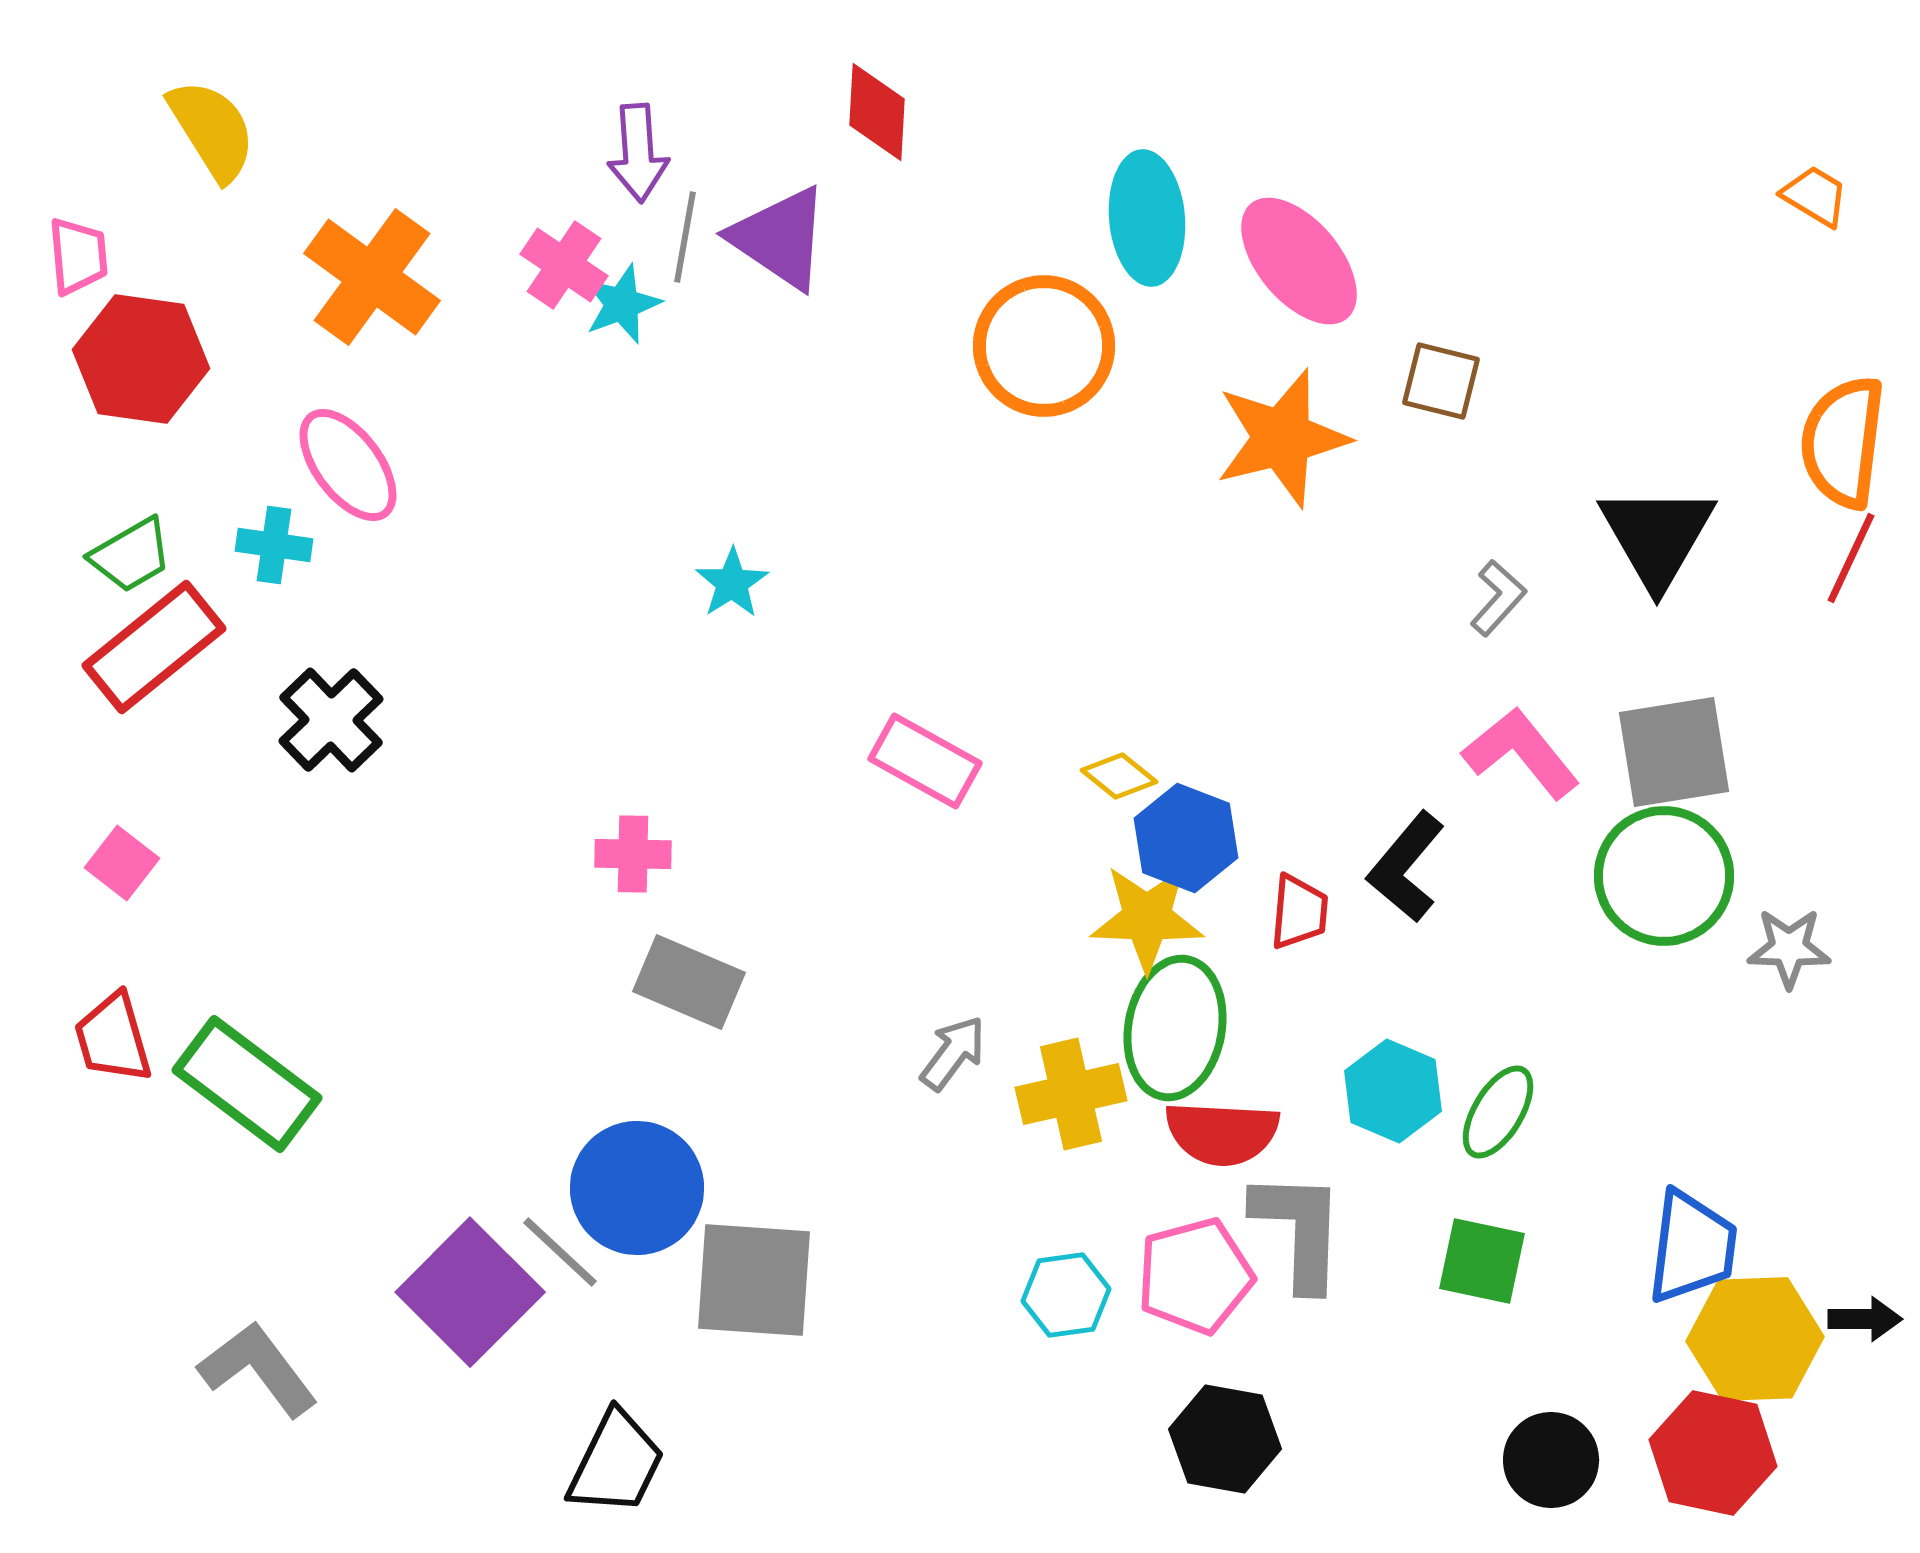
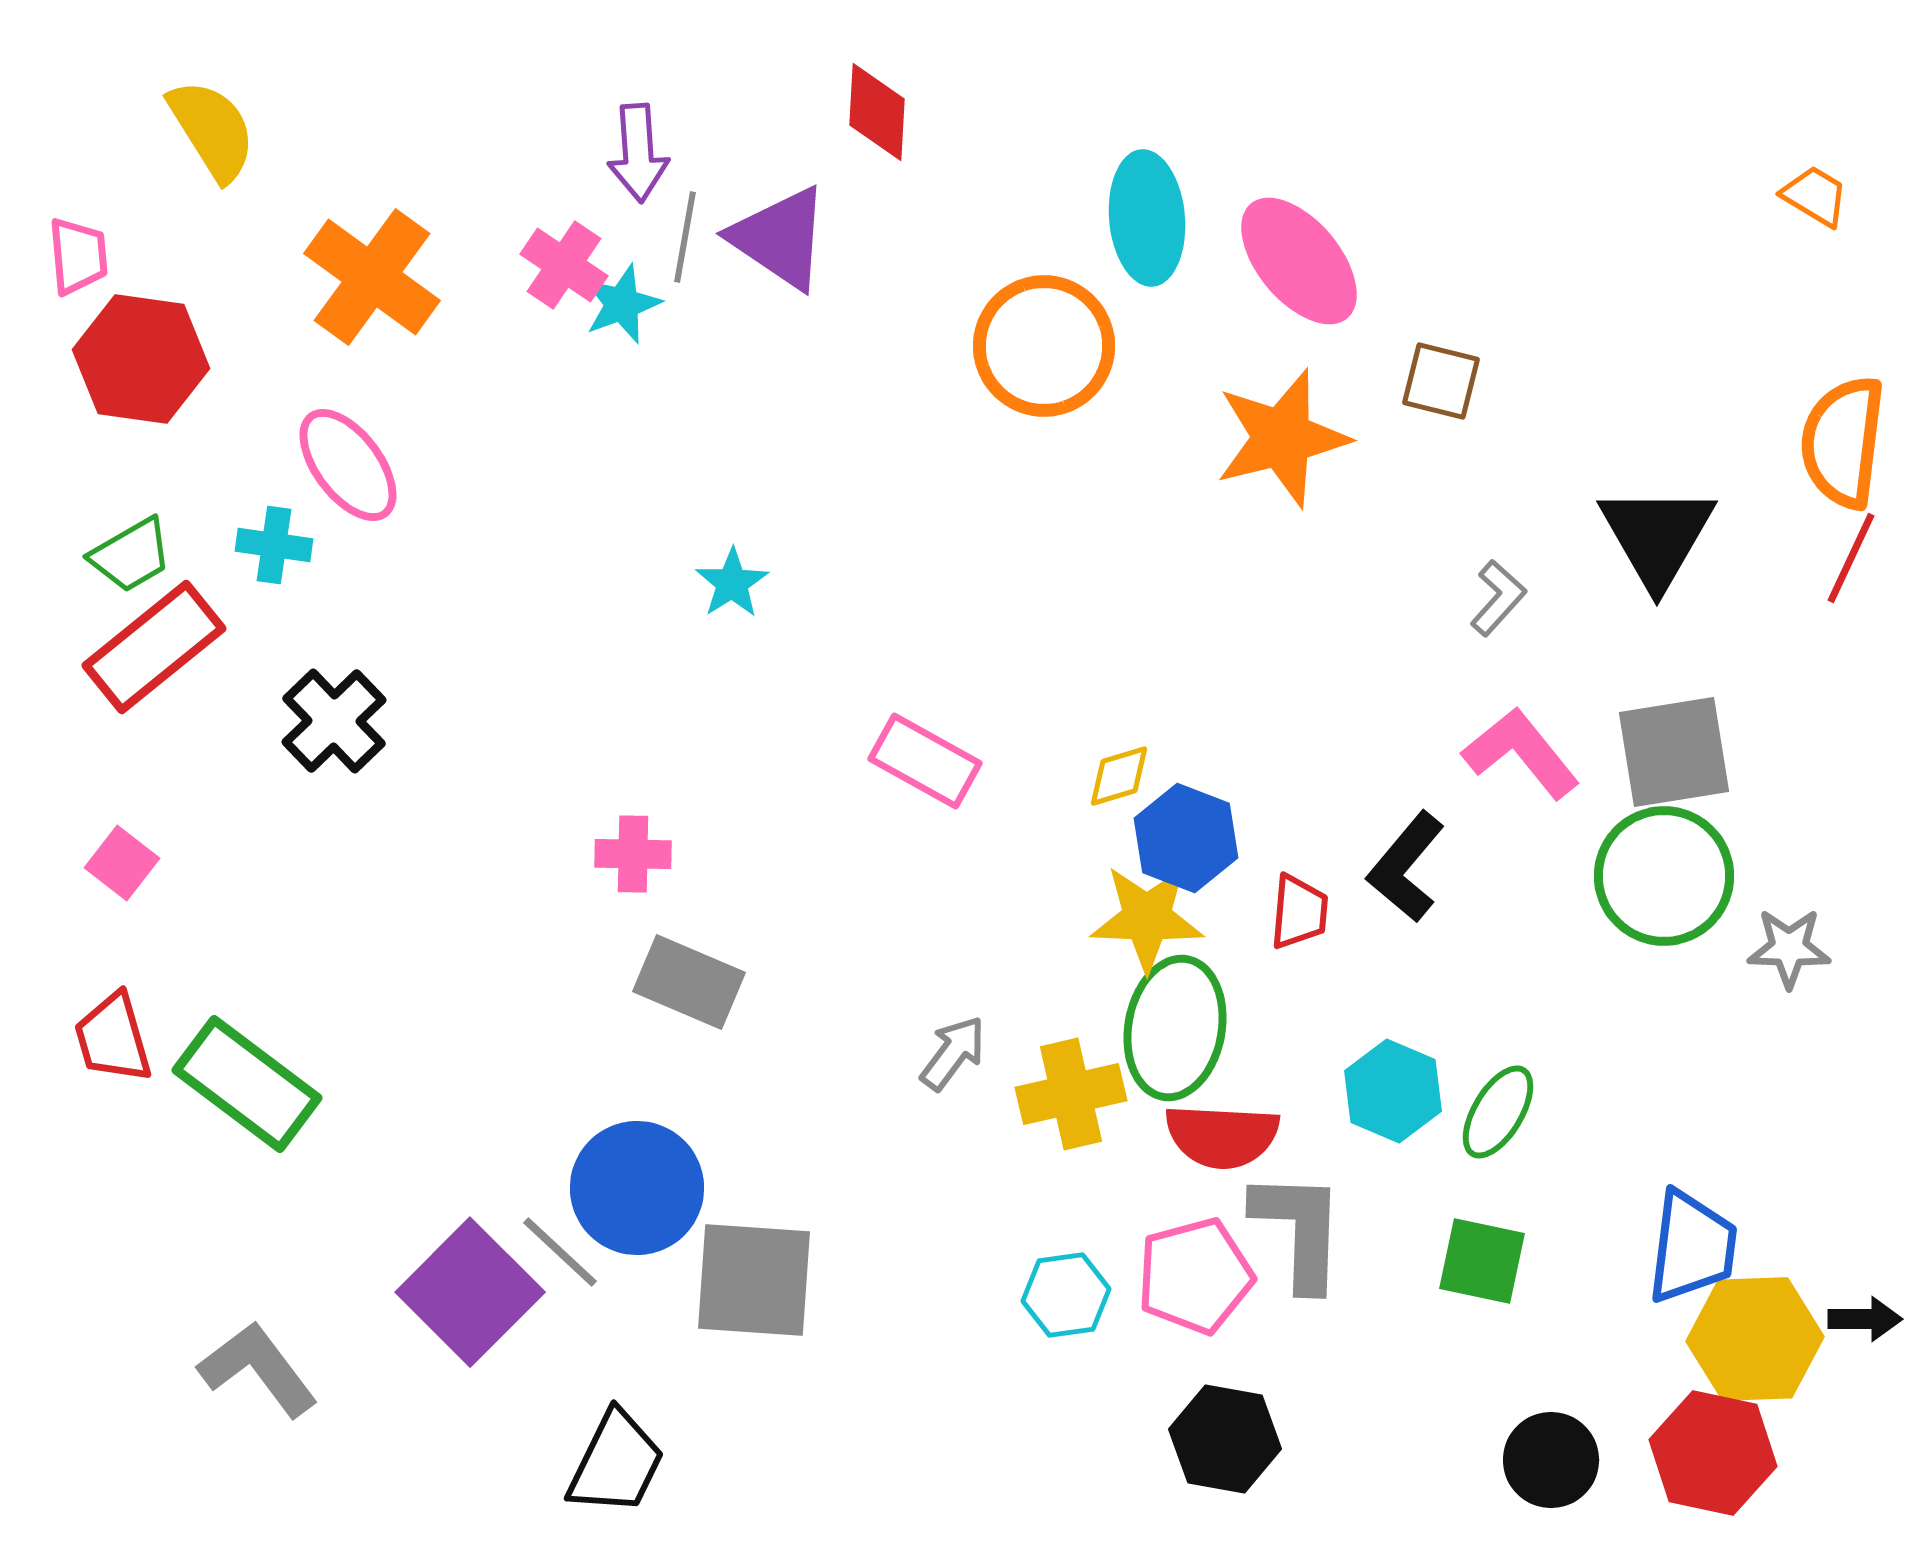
black cross at (331, 720): moved 3 px right, 1 px down
yellow diamond at (1119, 776): rotated 56 degrees counterclockwise
red semicircle at (1222, 1133): moved 3 px down
